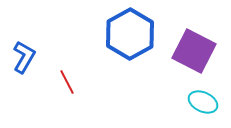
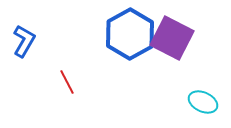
purple square: moved 22 px left, 13 px up
blue L-shape: moved 16 px up
